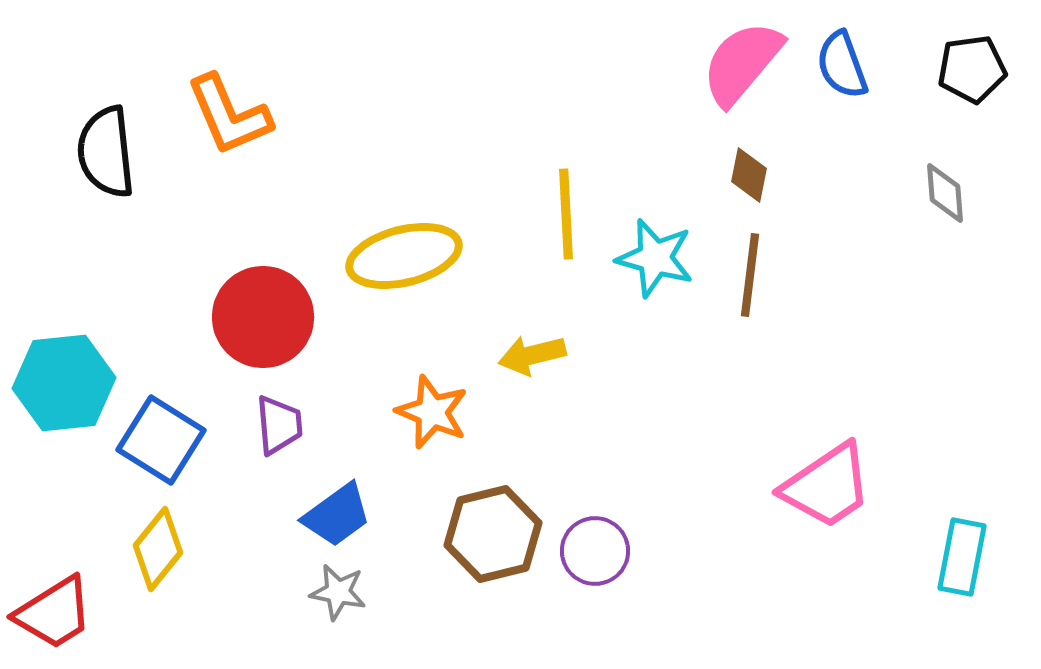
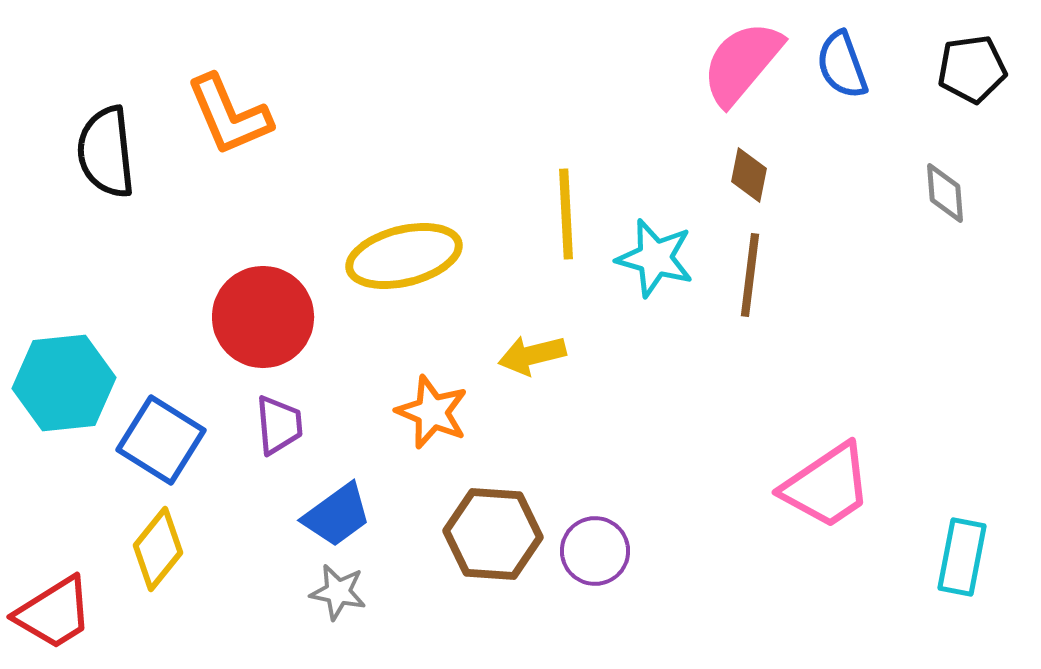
brown hexagon: rotated 18 degrees clockwise
